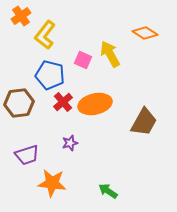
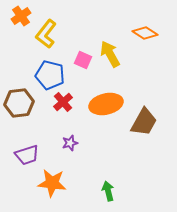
yellow L-shape: moved 1 px right, 1 px up
orange ellipse: moved 11 px right
green arrow: rotated 42 degrees clockwise
